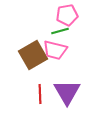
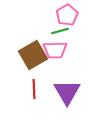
pink pentagon: rotated 20 degrees counterclockwise
pink trapezoid: rotated 15 degrees counterclockwise
red line: moved 6 px left, 5 px up
